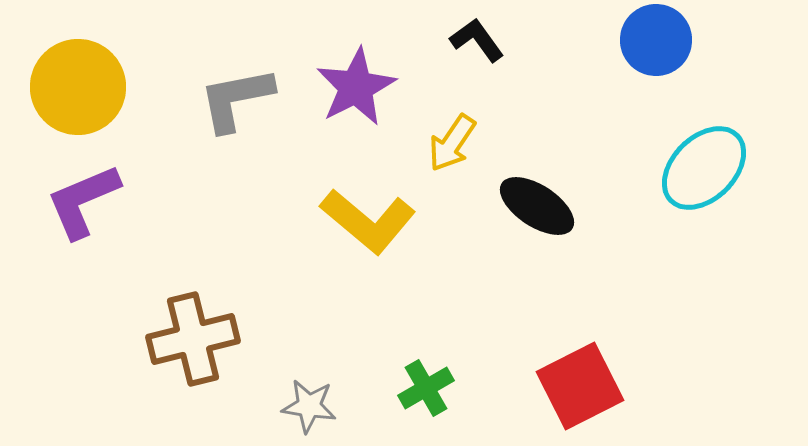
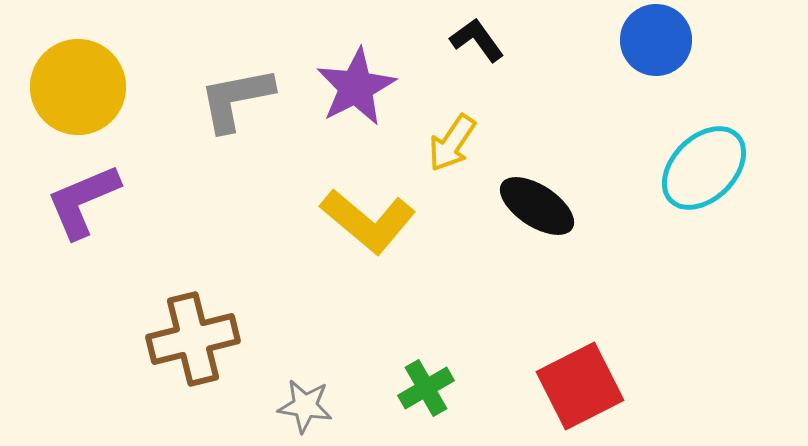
gray star: moved 4 px left
